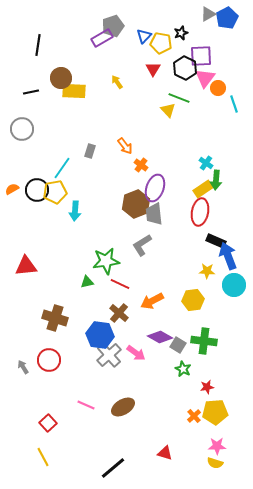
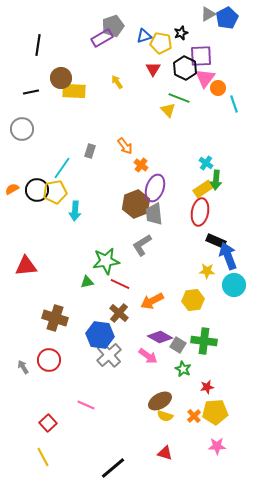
blue triangle at (144, 36): rotated 28 degrees clockwise
pink arrow at (136, 353): moved 12 px right, 3 px down
brown ellipse at (123, 407): moved 37 px right, 6 px up
yellow semicircle at (215, 463): moved 50 px left, 47 px up
